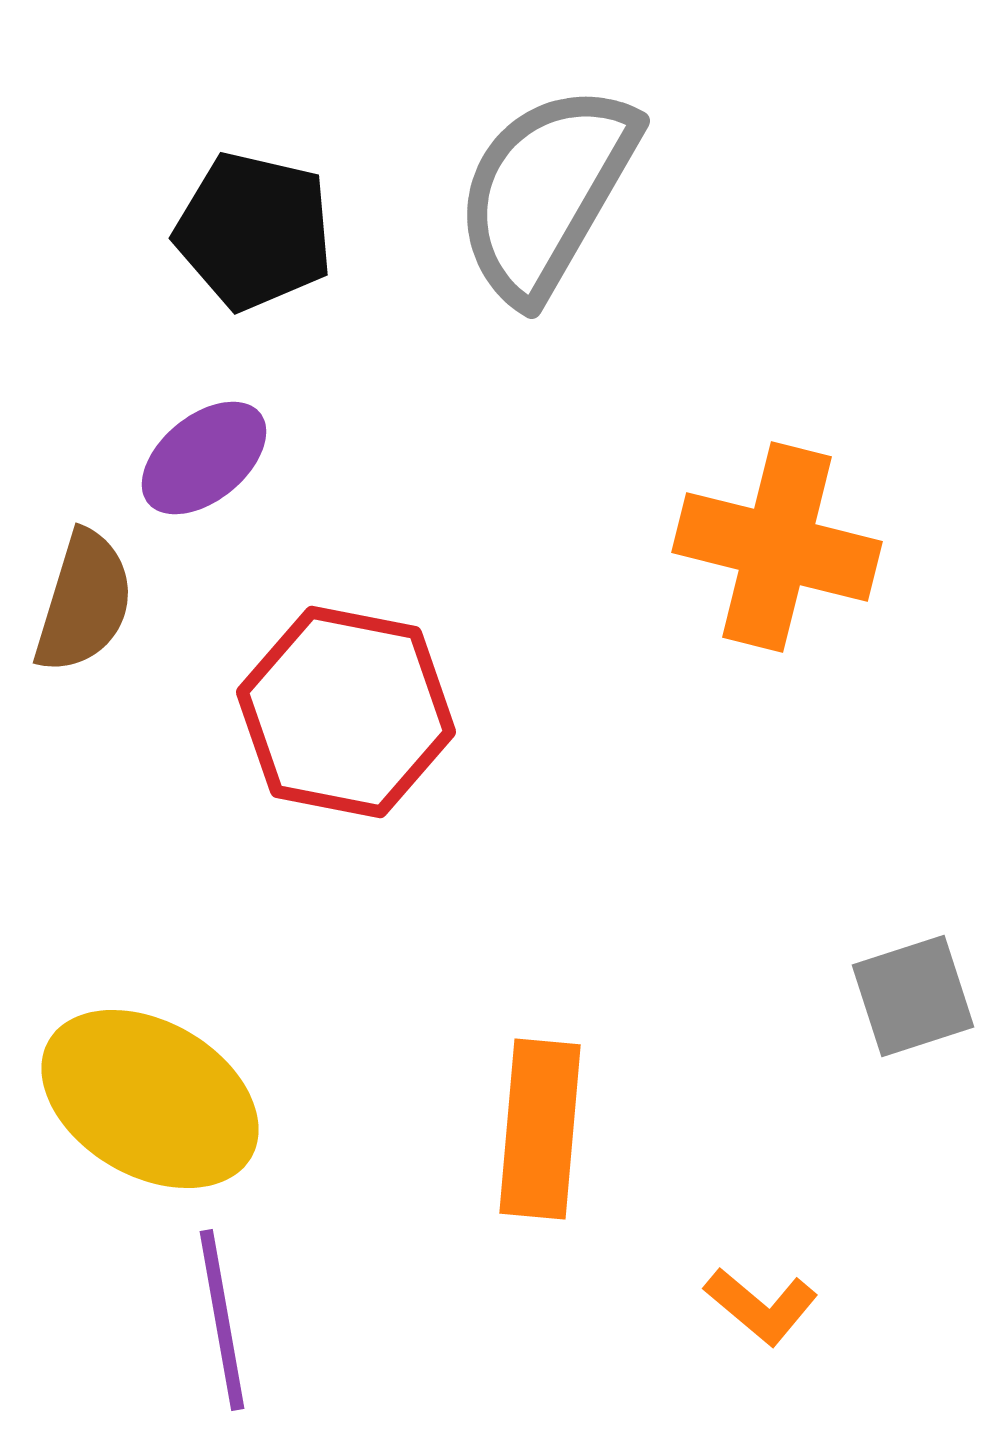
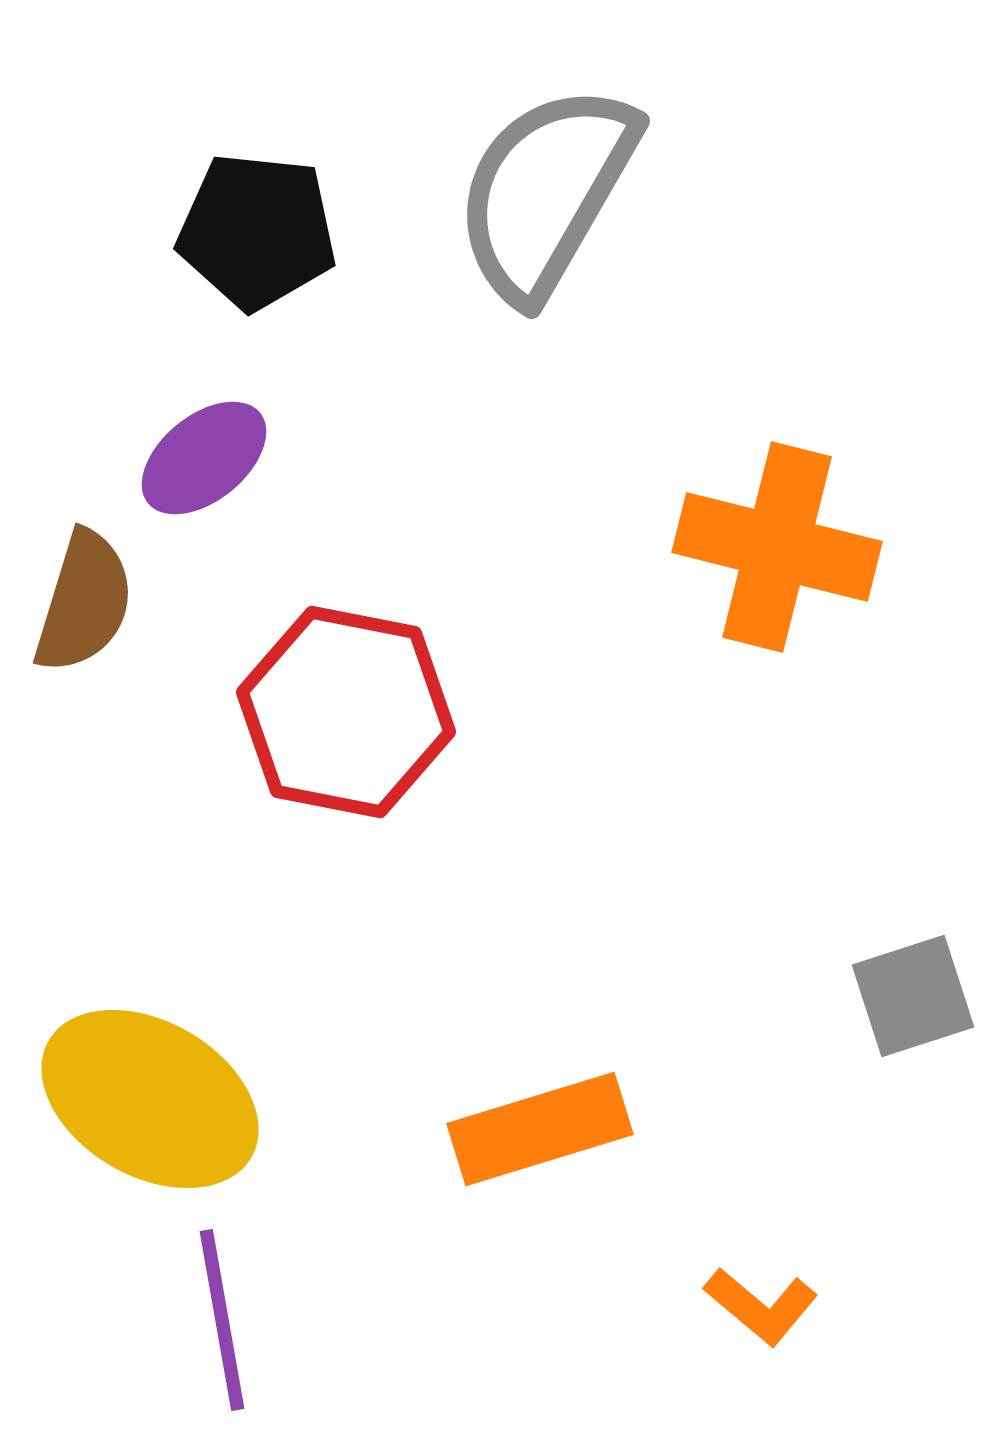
black pentagon: moved 3 px right; rotated 7 degrees counterclockwise
orange rectangle: rotated 68 degrees clockwise
